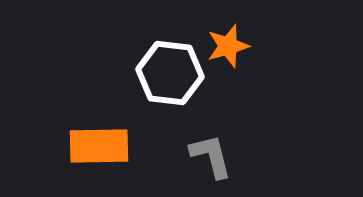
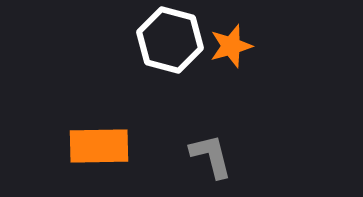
orange star: moved 3 px right
white hexagon: moved 33 px up; rotated 8 degrees clockwise
